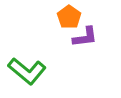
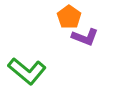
purple L-shape: rotated 28 degrees clockwise
